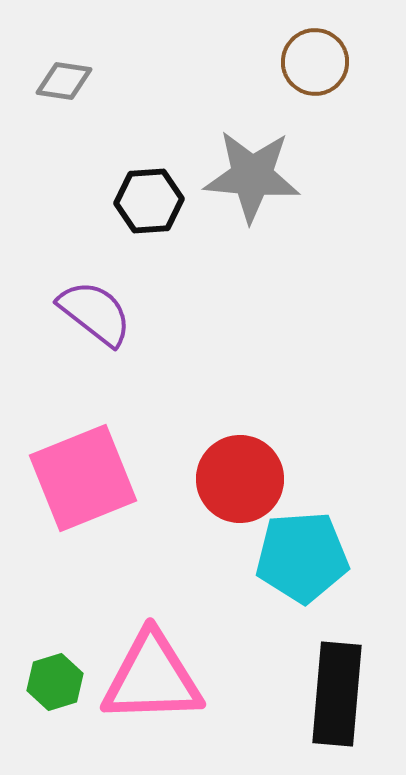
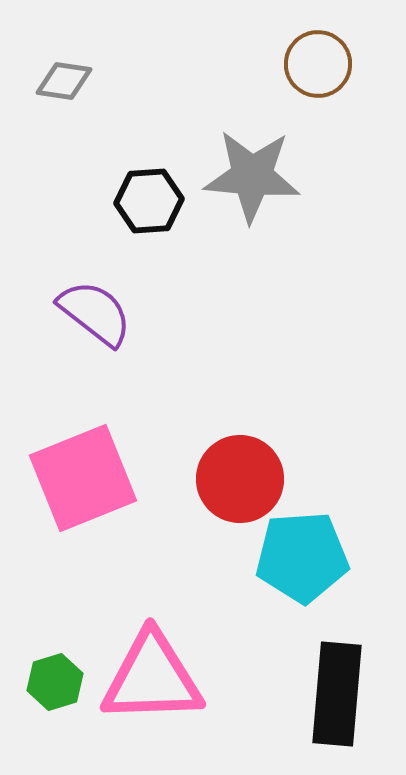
brown circle: moved 3 px right, 2 px down
